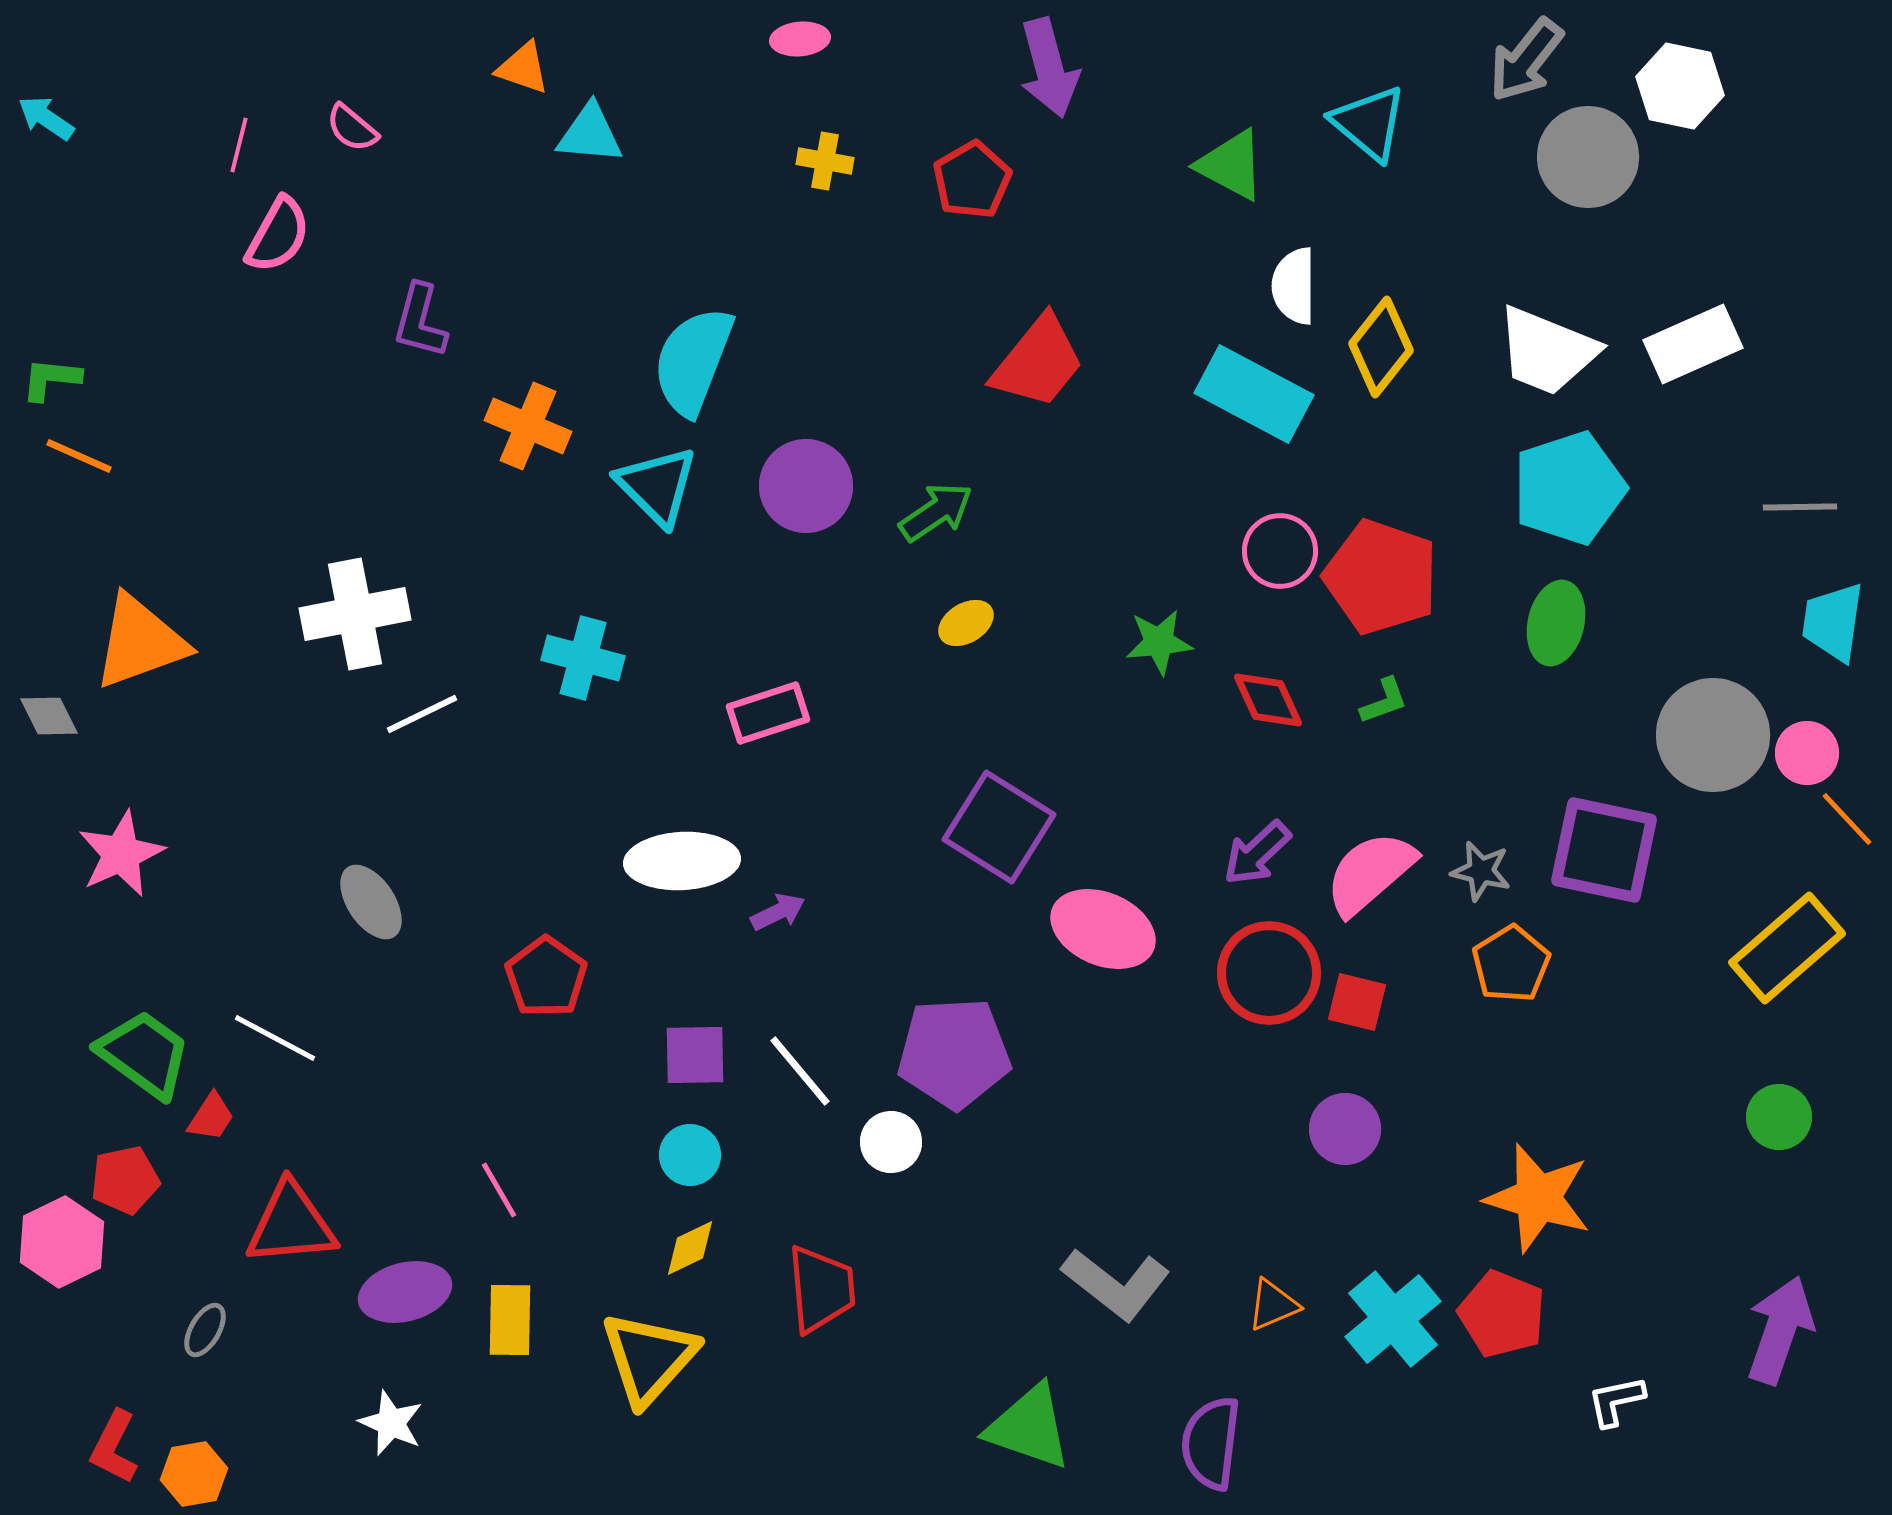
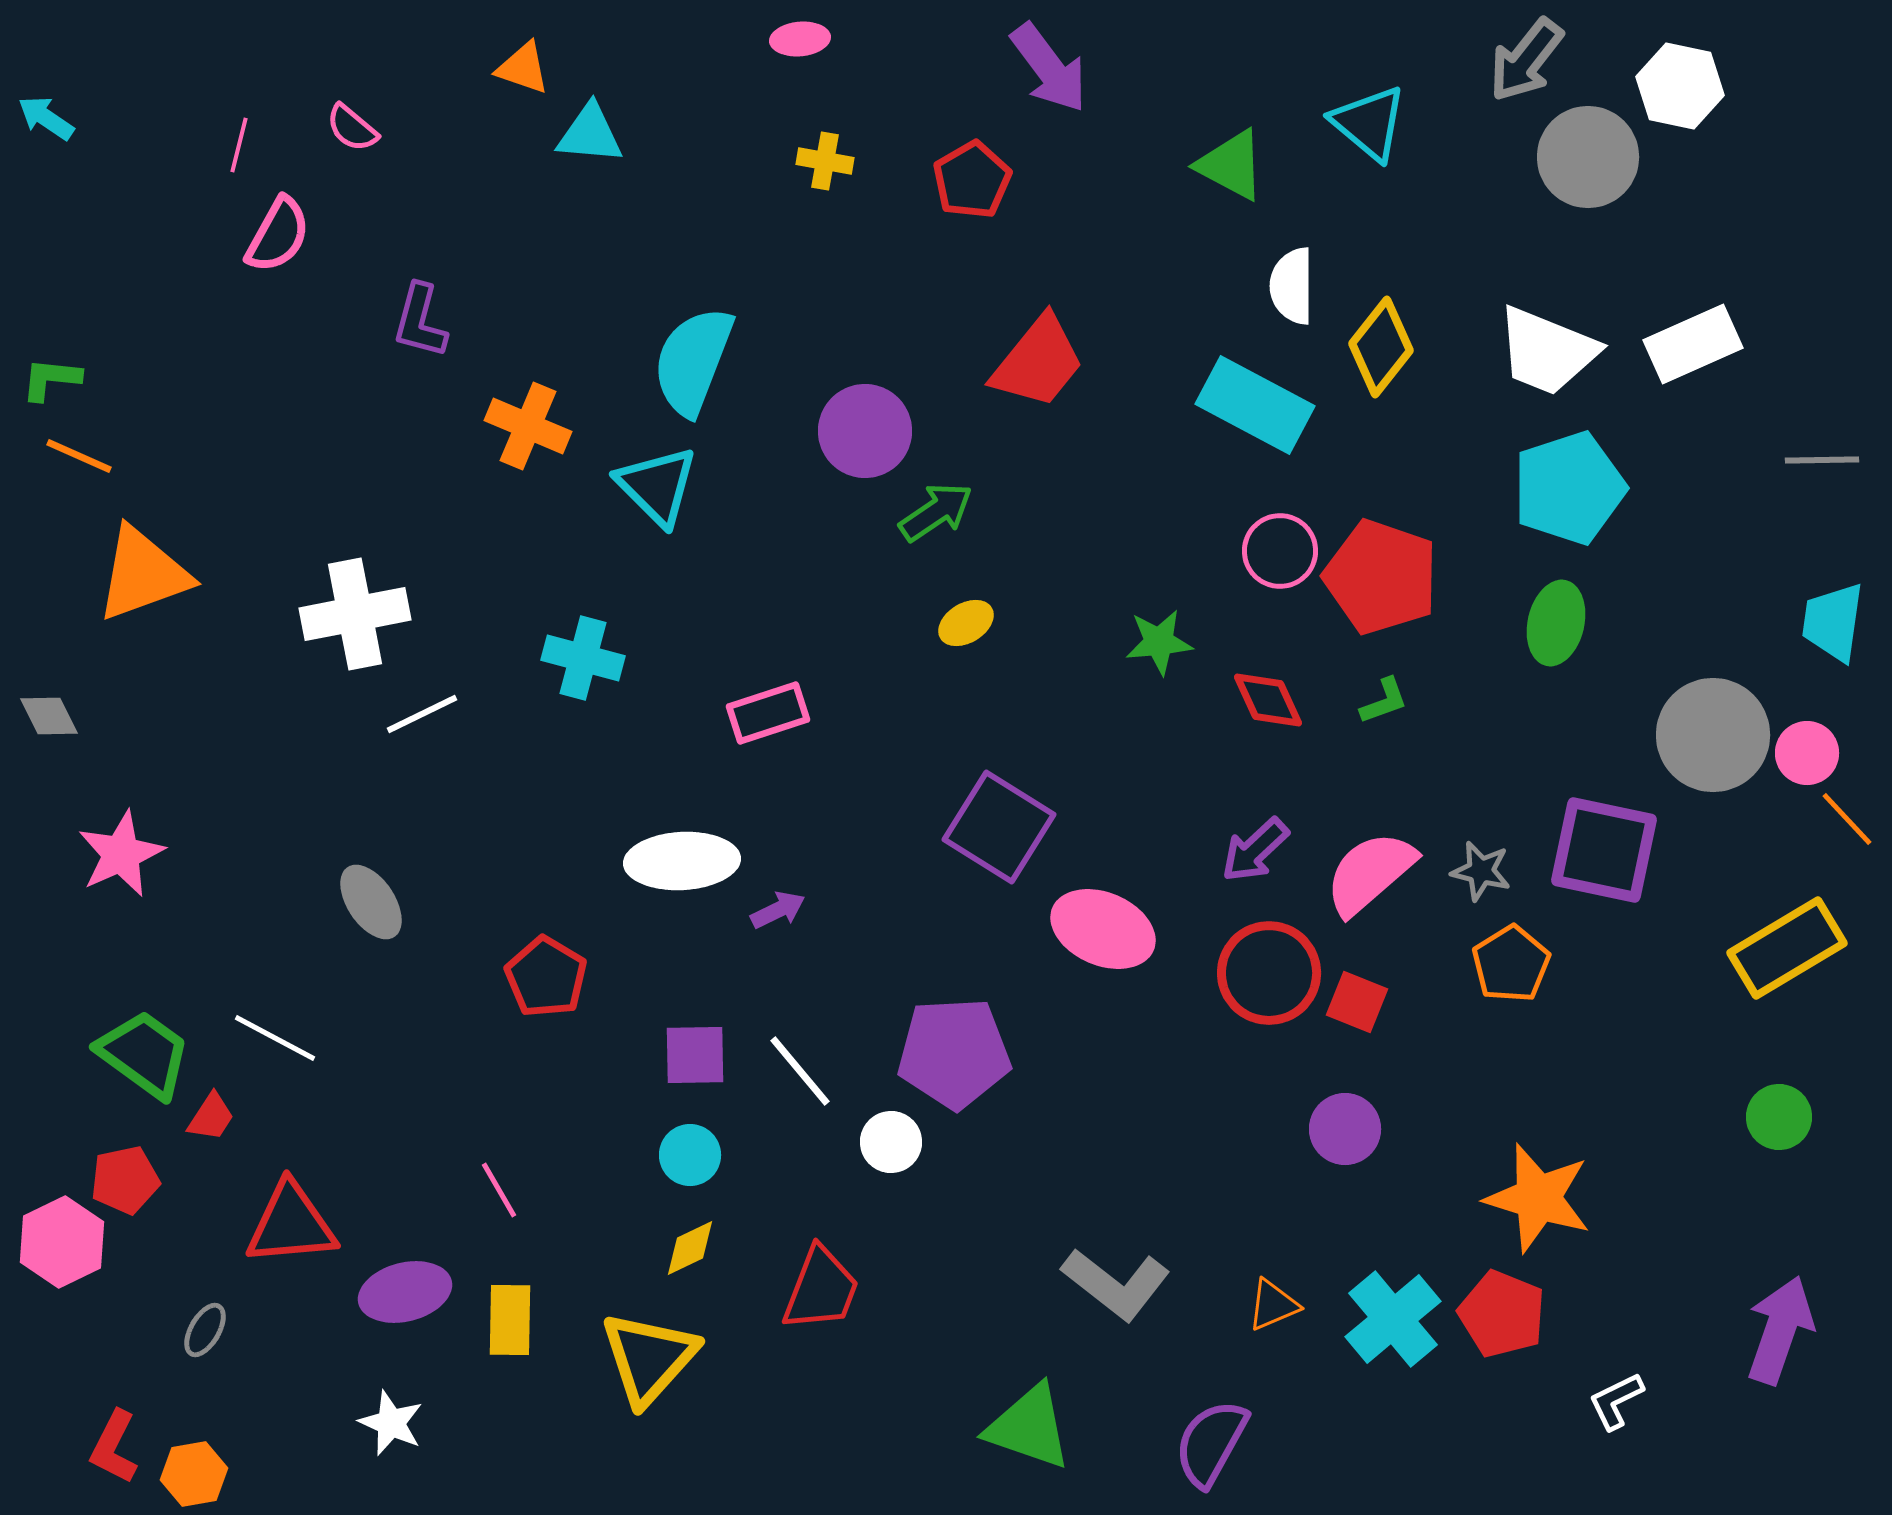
purple arrow at (1049, 68): rotated 22 degrees counterclockwise
white semicircle at (1294, 286): moved 2 px left
cyan rectangle at (1254, 394): moved 1 px right, 11 px down
purple circle at (806, 486): moved 59 px right, 55 px up
gray line at (1800, 507): moved 22 px right, 47 px up
orange triangle at (140, 642): moved 3 px right, 68 px up
purple arrow at (1257, 853): moved 2 px left, 3 px up
purple arrow at (778, 912): moved 2 px up
yellow rectangle at (1787, 948): rotated 10 degrees clockwise
red pentagon at (546, 977): rotated 4 degrees counterclockwise
red square at (1357, 1002): rotated 8 degrees clockwise
red trapezoid at (821, 1289): rotated 26 degrees clockwise
white L-shape at (1616, 1401): rotated 14 degrees counterclockwise
purple semicircle at (1211, 1443): rotated 22 degrees clockwise
